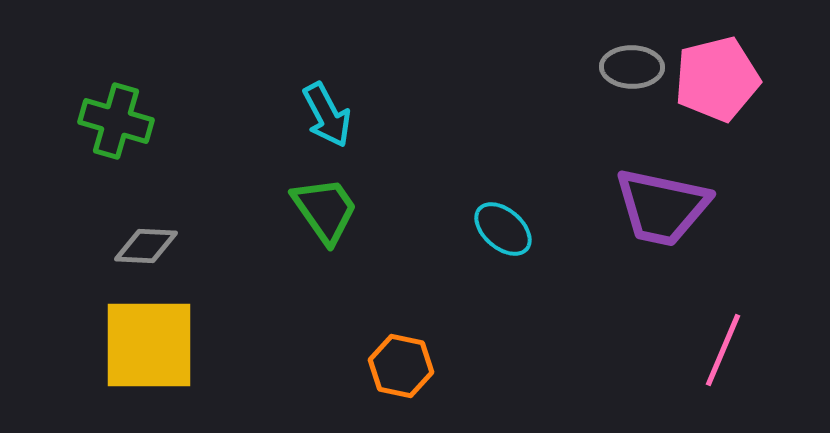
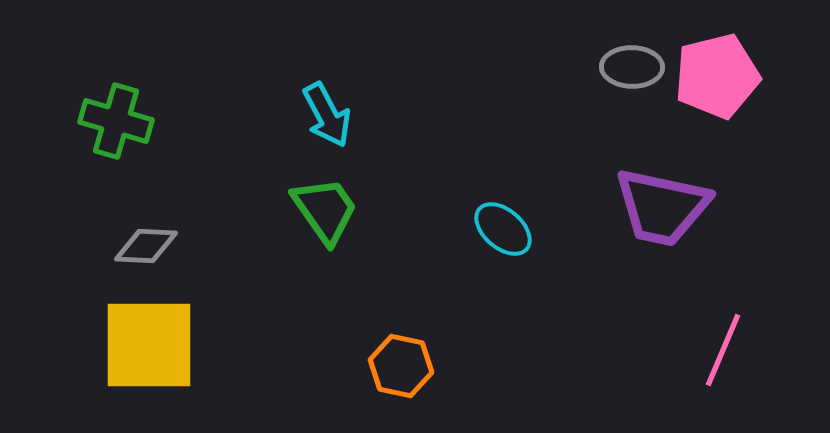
pink pentagon: moved 3 px up
